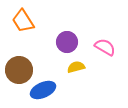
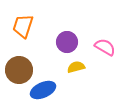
orange trapezoid: moved 5 px down; rotated 50 degrees clockwise
